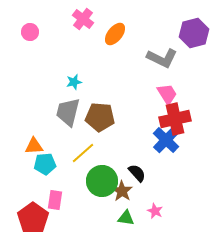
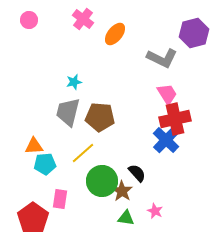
pink circle: moved 1 px left, 12 px up
pink rectangle: moved 5 px right, 1 px up
